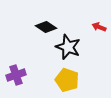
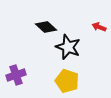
black diamond: rotated 10 degrees clockwise
yellow pentagon: moved 1 px down
